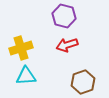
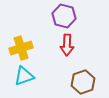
red arrow: rotated 70 degrees counterclockwise
cyan triangle: moved 2 px left; rotated 15 degrees counterclockwise
